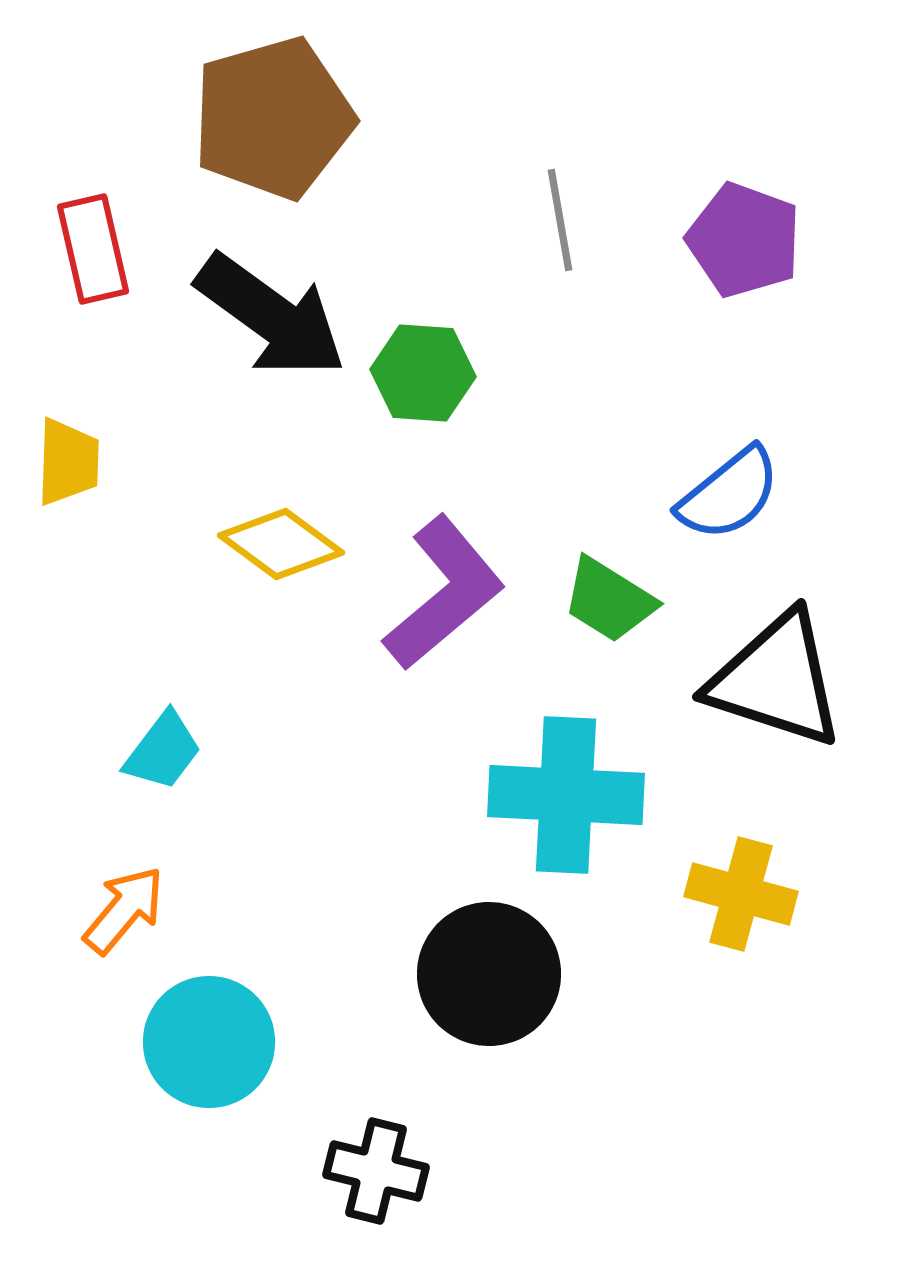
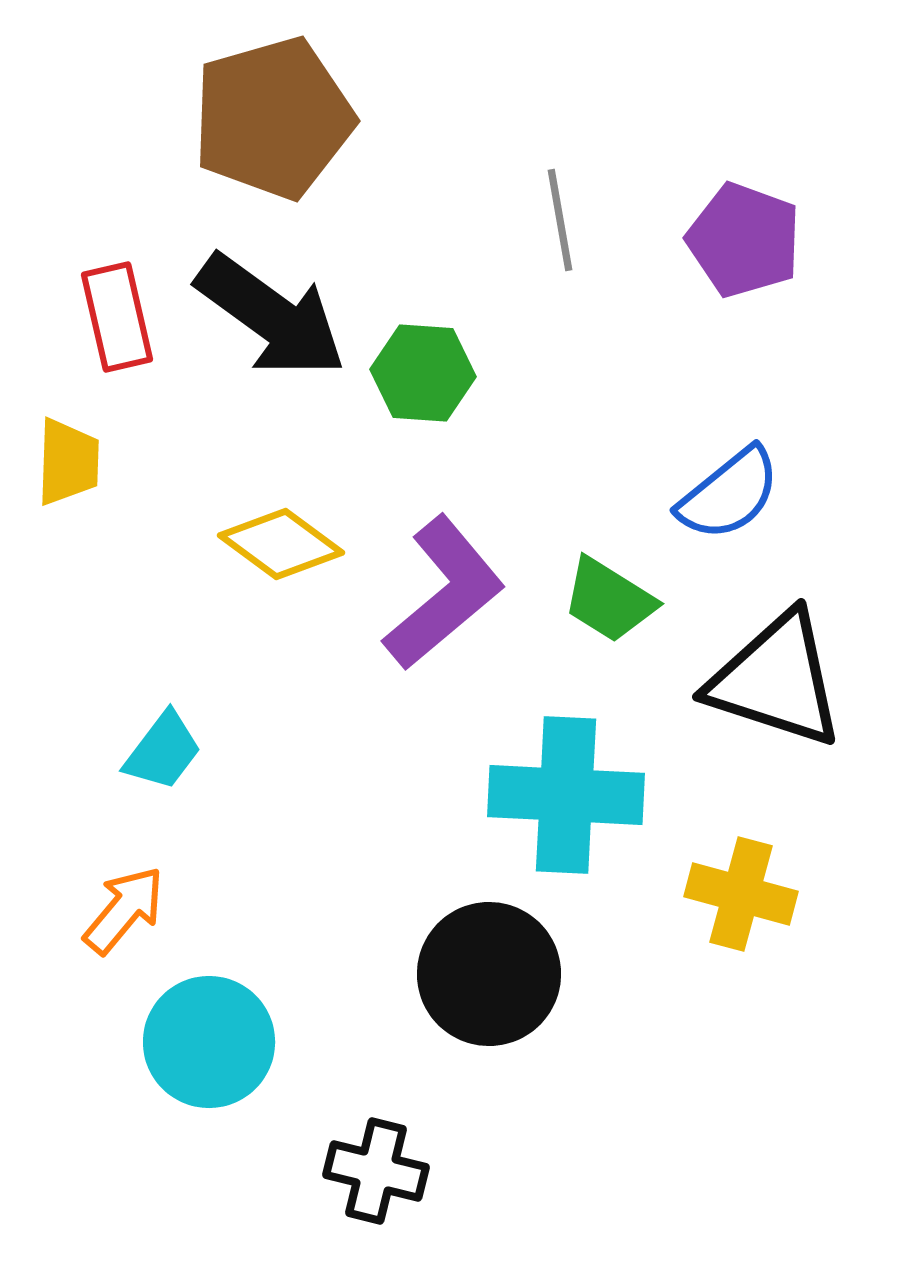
red rectangle: moved 24 px right, 68 px down
